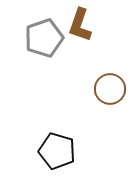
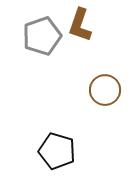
gray pentagon: moved 2 px left, 2 px up
brown circle: moved 5 px left, 1 px down
